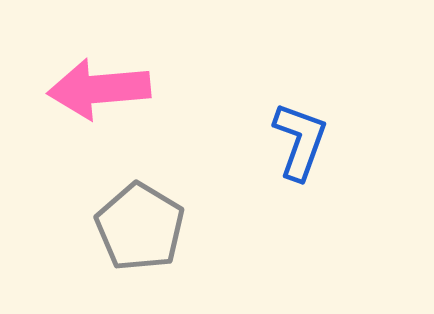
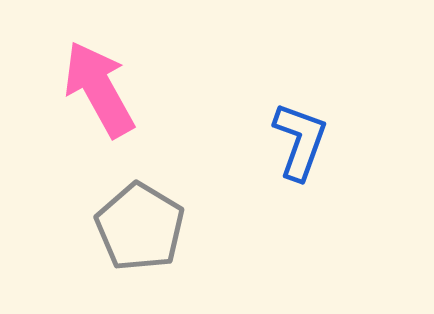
pink arrow: rotated 66 degrees clockwise
